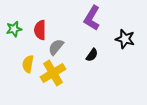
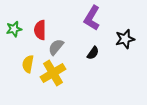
black star: rotated 30 degrees counterclockwise
black semicircle: moved 1 px right, 2 px up
